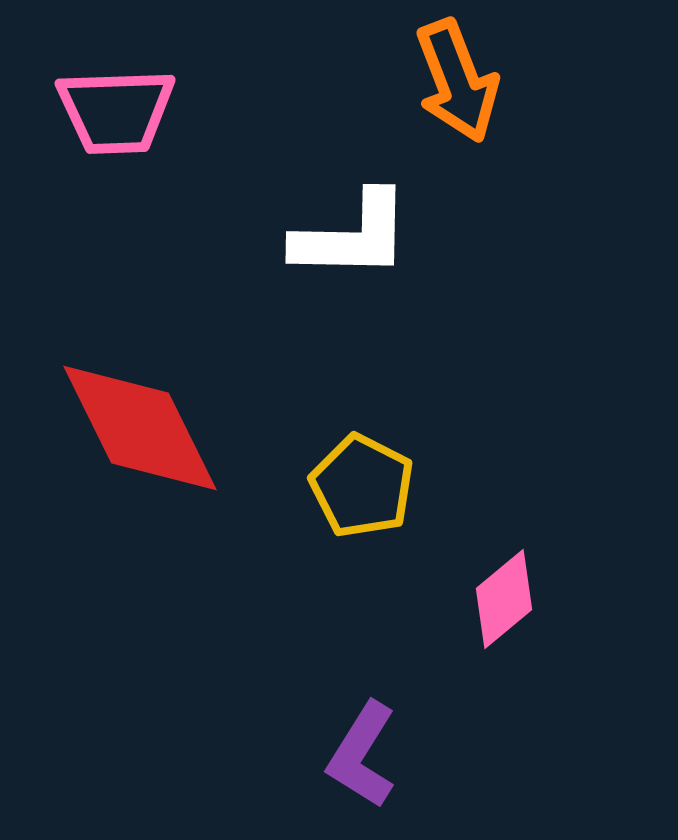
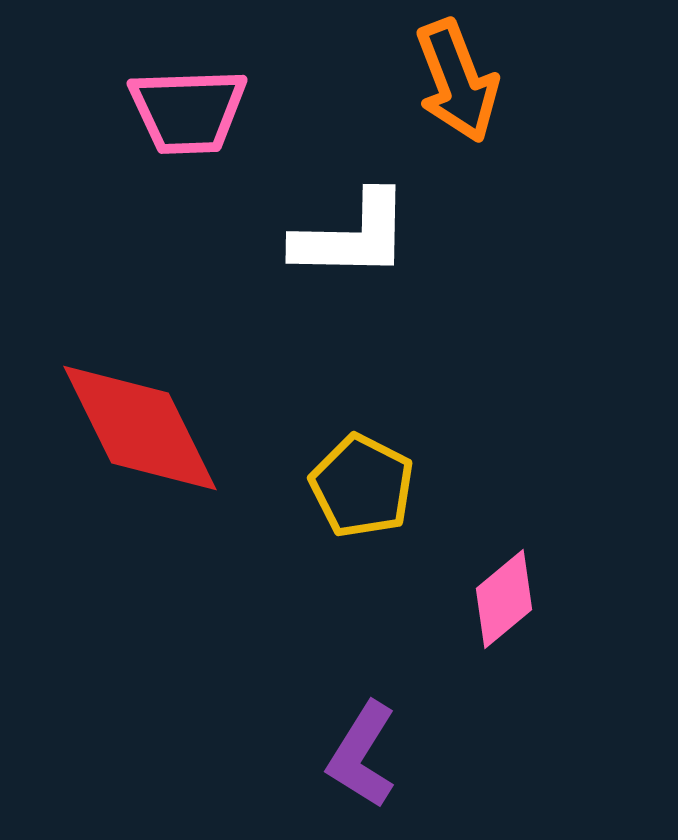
pink trapezoid: moved 72 px right
